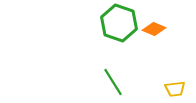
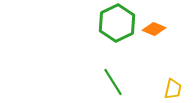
green hexagon: moved 2 px left; rotated 15 degrees clockwise
yellow trapezoid: moved 2 px left; rotated 70 degrees counterclockwise
